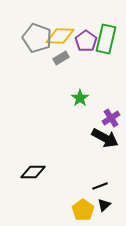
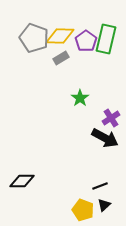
gray pentagon: moved 3 px left
black diamond: moved 11 px left, 9 px down
yellow pentagon: rotated 15 degrees counterclockwise
